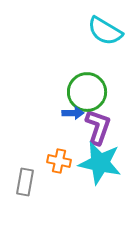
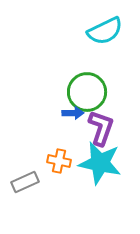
cyan semicircle: rotated 57 degrees counterclockwise
purple L-shape: moved 3 px right, 1 px down
gray rectangle: rotated 56 degrees clockwise
